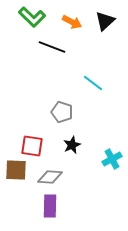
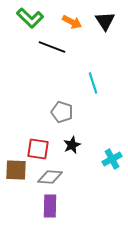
green L-shape: moved 2 px left, 1 px down
black triangle: rotated 20 degrees counterclockwise
cyan line: rotated 35 degrees clockwise
red square: moved 6 px right, 3 px down
